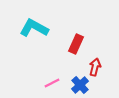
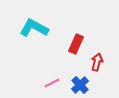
red arrow: moved 2 px right, 5 px up
